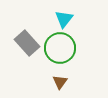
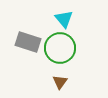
cyan triangle: rotated 18 degrees counterclockwise
gray rectangle: moved 1 px right, 1 px up; rotated 30 degrees counterclockwise
